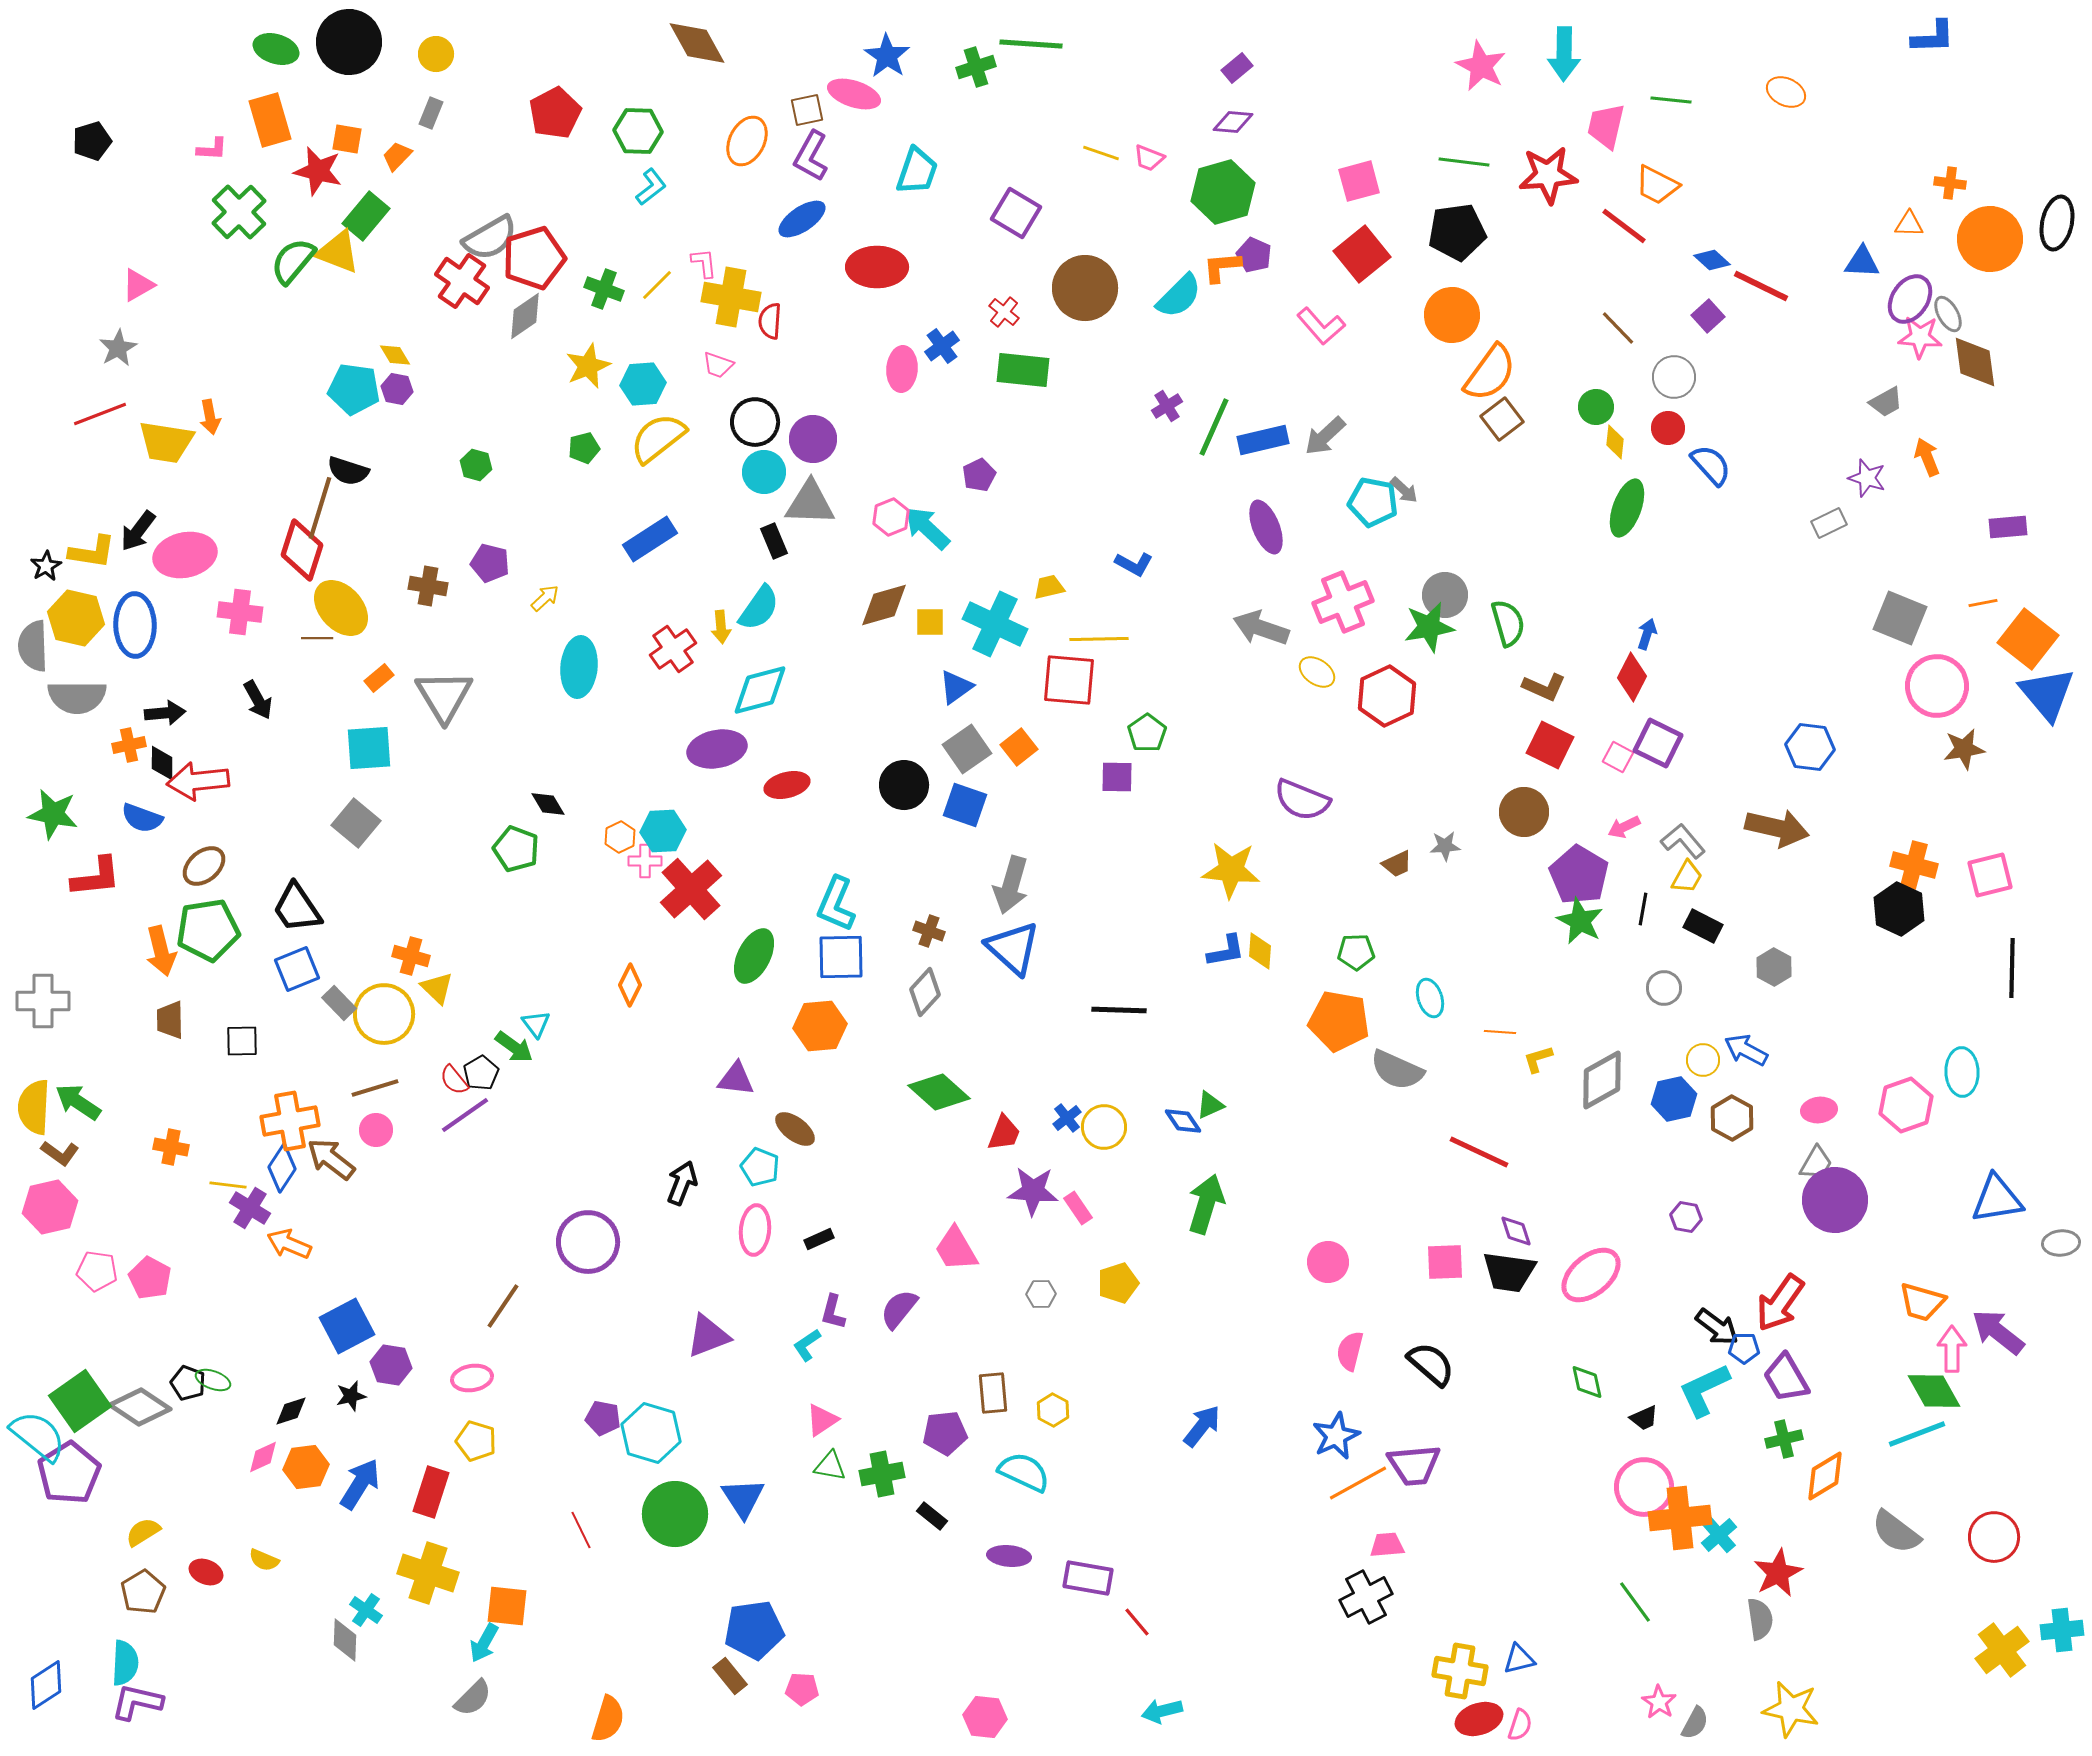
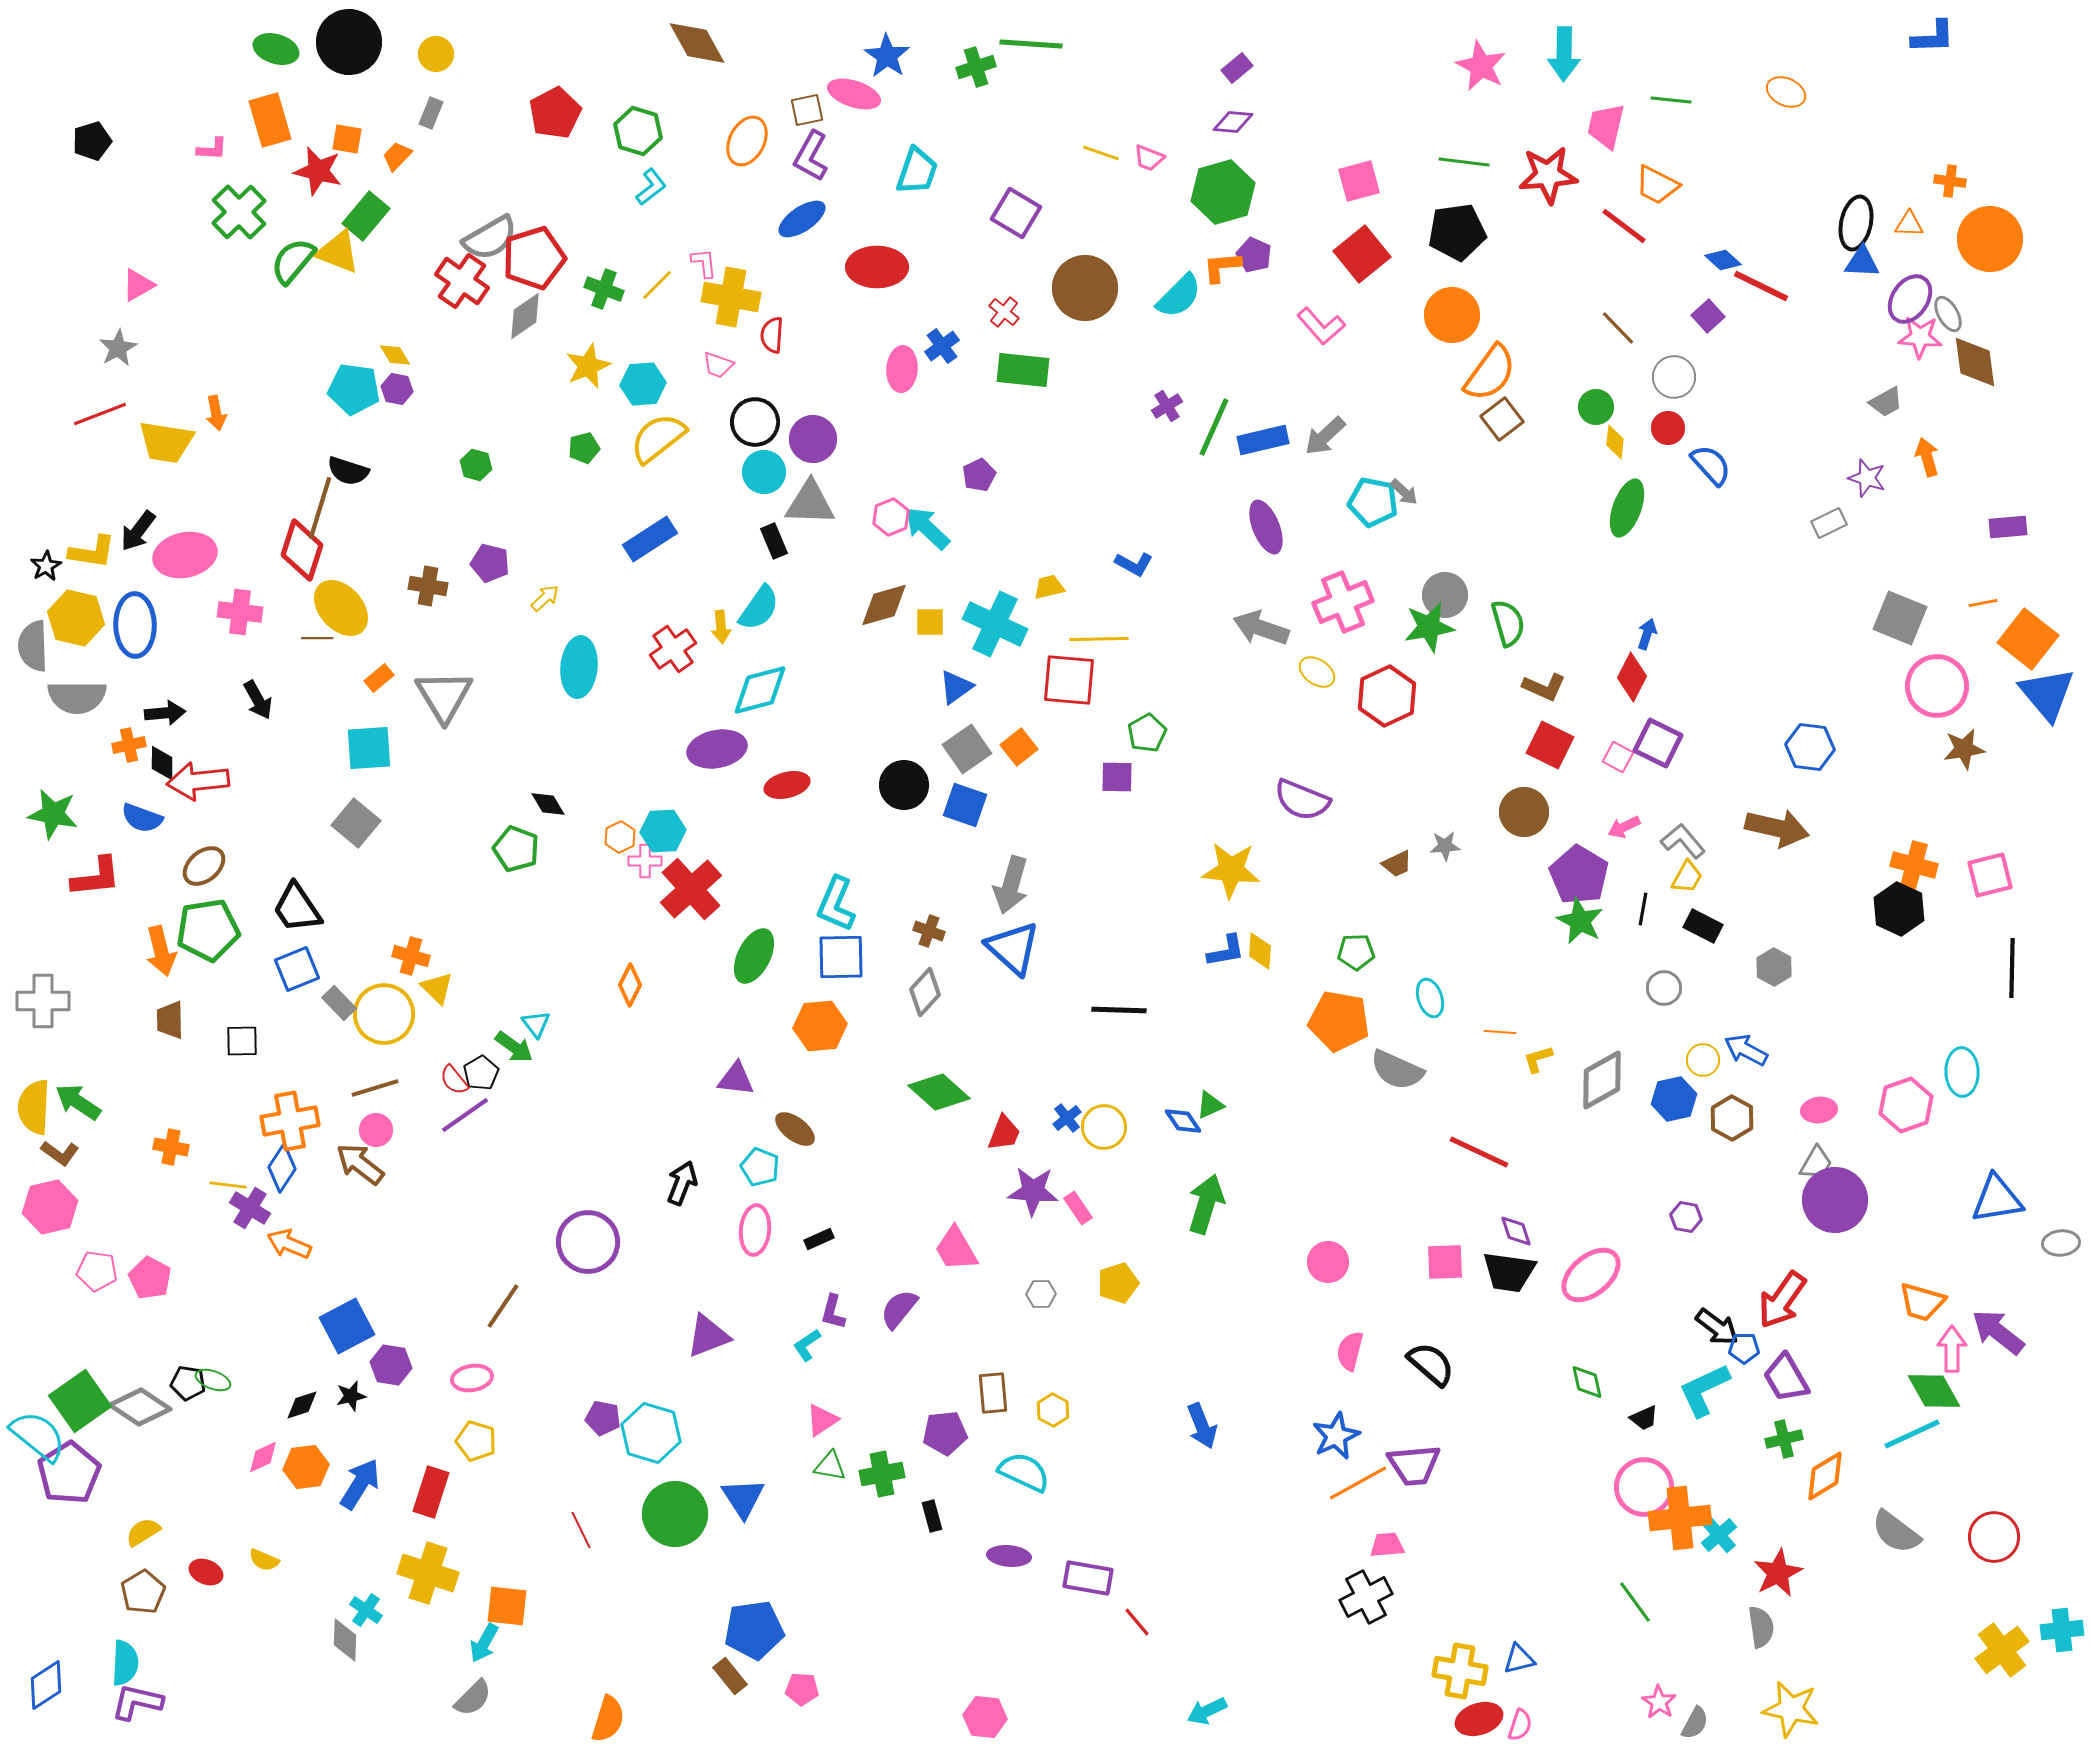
green hexagon at (638, 131): rotated 15 degrees clockwise
orange cross at (1950, 183): moved 2 px up
black ellipse at (2057, 223): moved 201 px left
blue diamond at (1712, 260): moved 11 px right
red semicircle at (770, 321): moved 2 px right, 14 px down
orange arrow at (210, 417): moved 6 px right, 4 px up
orange arrow at (1927, 457): rotated 6 degrees clockwise
gray arrow at (1404, 490): moved 2 px down
green pentagon at (1147, 733): rotated 6 degrees clockwise
brown arrow at (331, 1159): moved 29 px right, 5 px down
red arrow at (1780, 1303): moved 2 px right, 3 px up
black pentagon at (188, 1383): rotated 12 degrees counterclockwise
black diamond at (291, 1411): moved 11 px right, 6 px up
blue arrow at (1202, 1426): rotated 120 degrees clockwise
cyan line at (1917, 1434): moved 5 px left; rotated 4 degrees counterclockwise
black rectangle at (932, 1516): rotated 36 degrees clockwise
gray semicircle at (1760, 1619): moved 1 px right, 8 px down
cyan arrow at (1162, 1711): moved 45 px right; rotated 12 degrees counterclockwise
